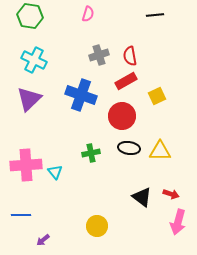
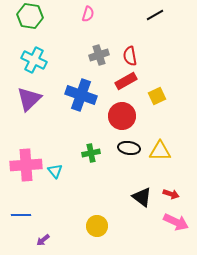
black line: rotated 24 degrees counterclockwise
cyan triangle: moved 1 px up
pink arrow: moved 2 px left; rotated 80 degrees counterclockwise
